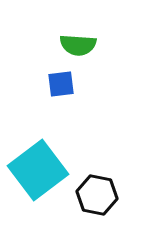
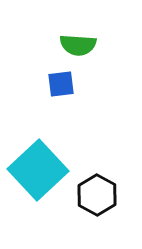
cyan square: rotated 6 degrees counterclockwise
black hexagon: rotated 18 degrees clockwise
